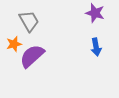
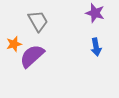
gray trapezoid: moved 9 px right
